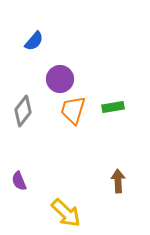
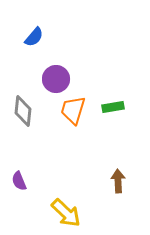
blue semicircle: moved 4 px up
purple circle: moved 4 px left
gray diamond: rotated 32 degrees counterclockwise
